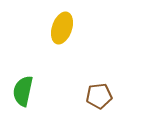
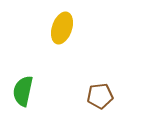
brown pentagon: moved 1 px right
